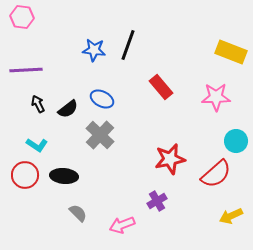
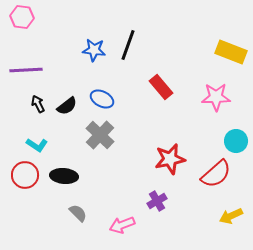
black semicircle: moved 1 px left, 3 px up
